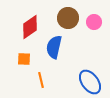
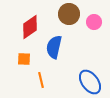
brown circle: moved 1 px right, 4 px up
